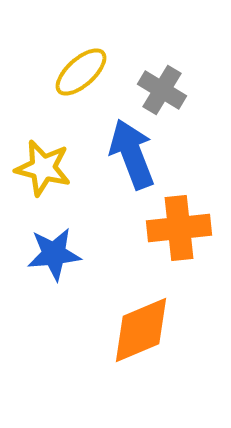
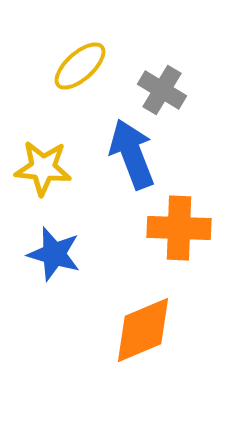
yellow ellipse: moved 1 px left, 6 px up
yellow star: rotated 8 degrees counterclockwise
orange cross: rotated 8 degrees clockwise
blue star: rotated 22 degrees clockwise
orange diamond: moved 2 px right
